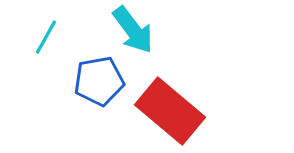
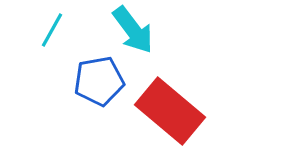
cyan line: moved 6 px right, 7 px up
